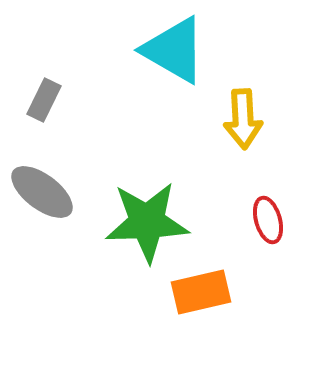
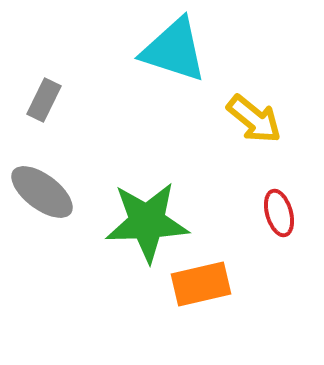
cyan triangle: rotated 12 degrees counterclockwise
yellow arrow: moved 11 px right; rotated 48 degrees counterclockwise
red ellipse: moved 11 px right, 7 px up
orange rectangle: moved 8 px up
